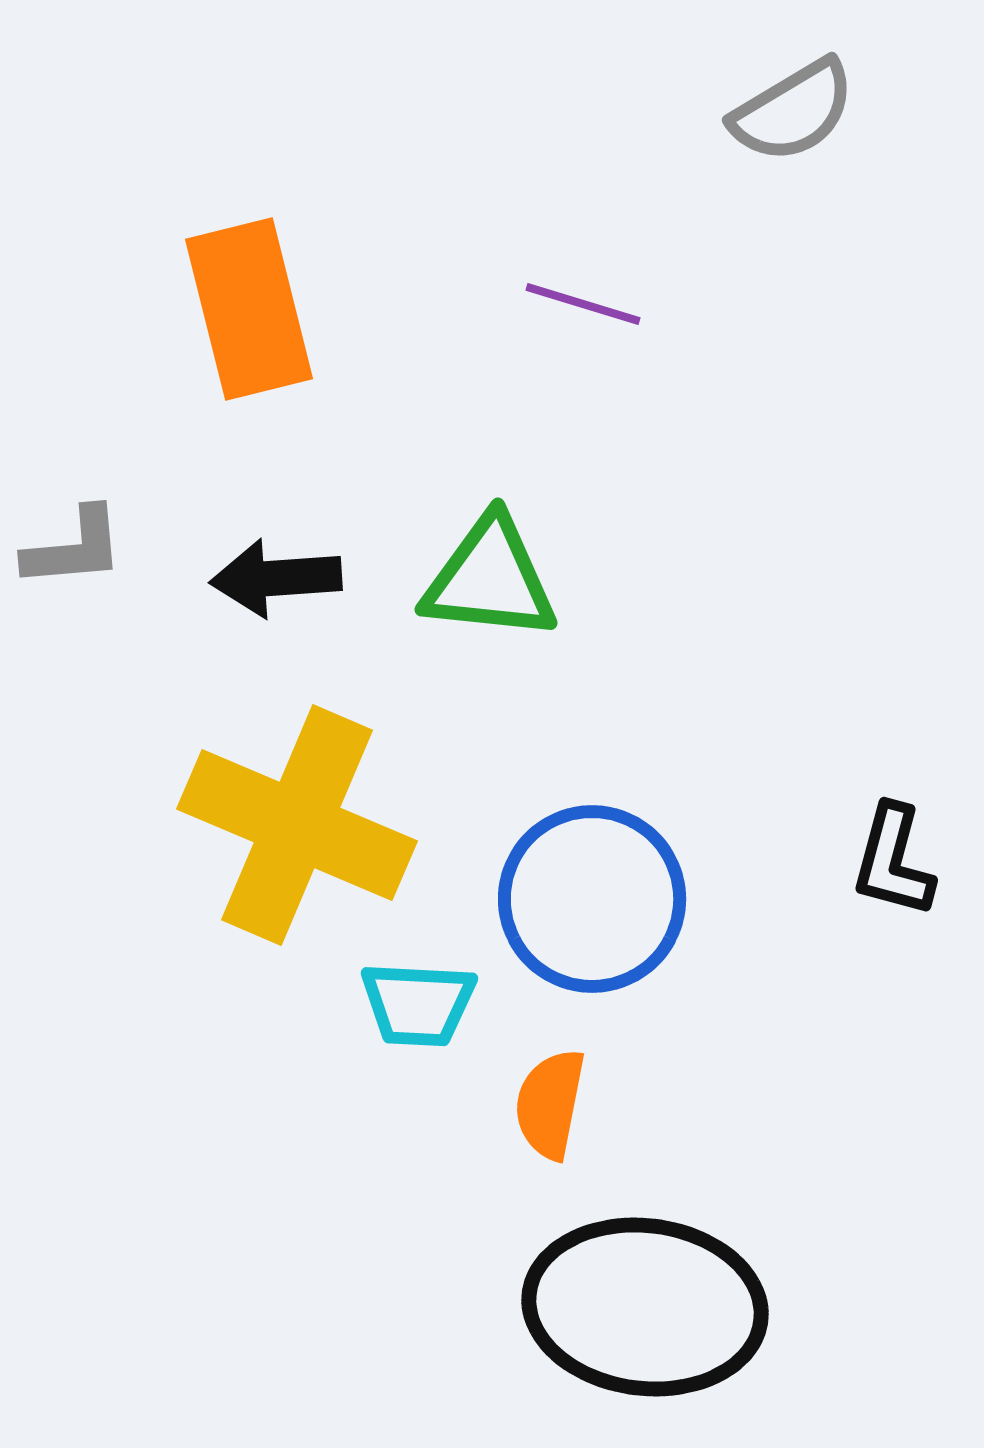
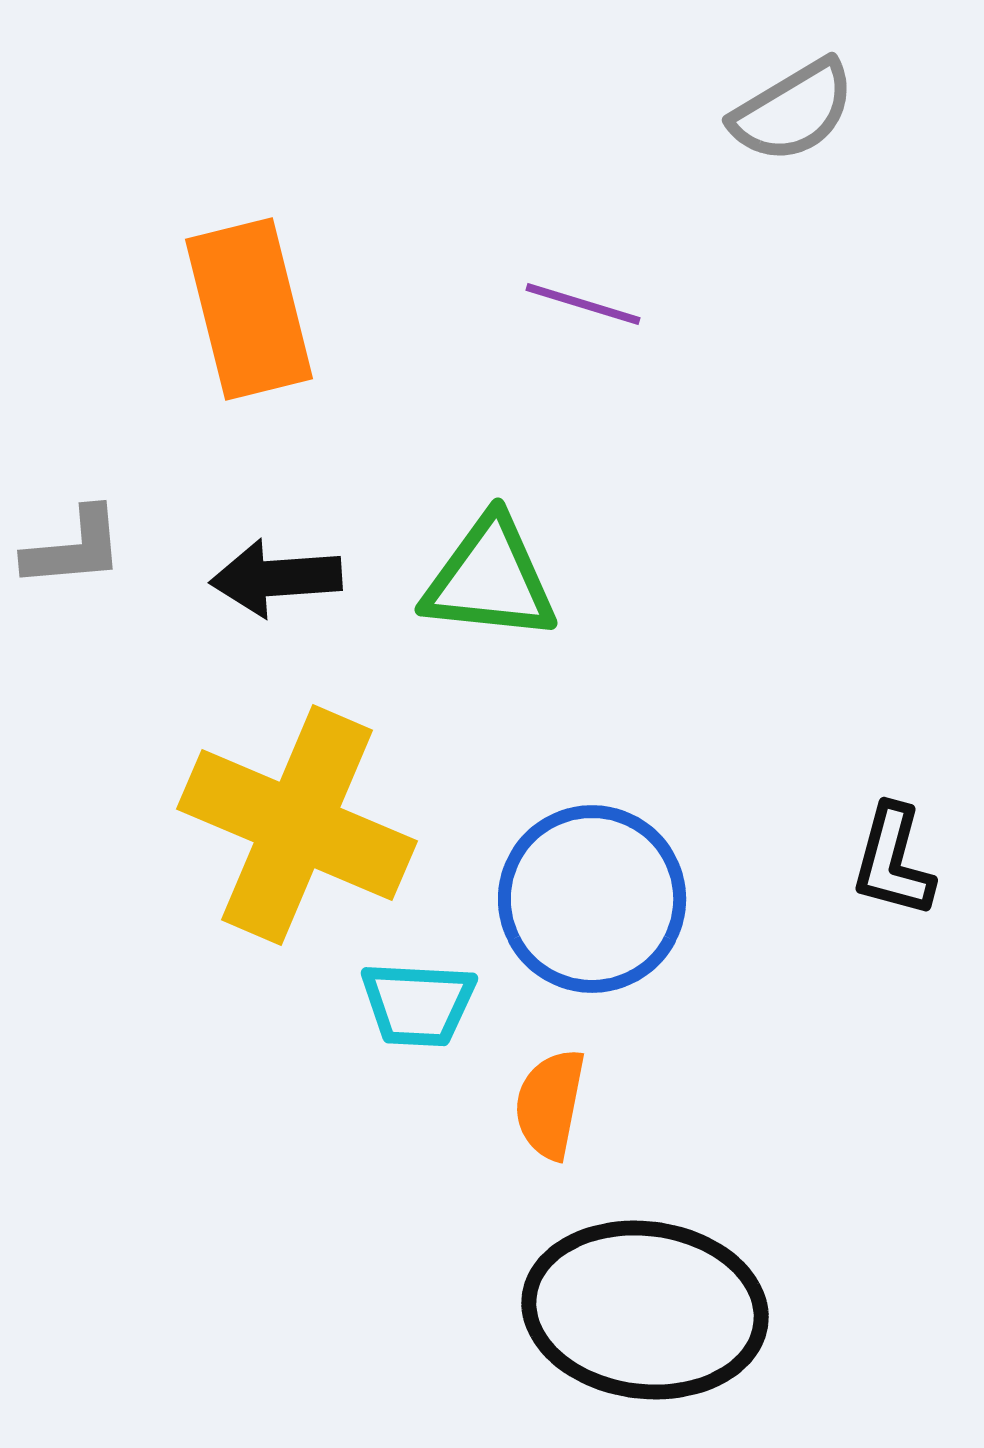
black ellipse: moved 3 px down
